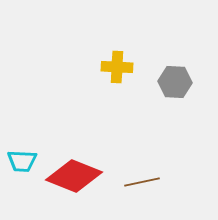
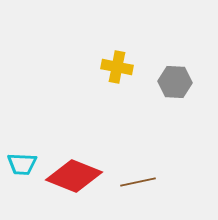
yellow cross: rotated 8 degrees clockwise
cyan trapezoid: moved 3 px down
brown line: moved 4 px left
